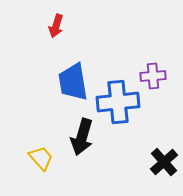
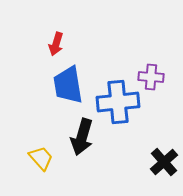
red arrow: moved 18 px down
purple cross: moved 2 px left, 1 px down; rotated 10 degrees clockwise
blue trapezoid: moved 5 px left, 3 px down
